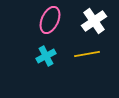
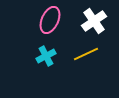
yellow line: moved 1 px left; rotated 15 degrees counterclockwise
